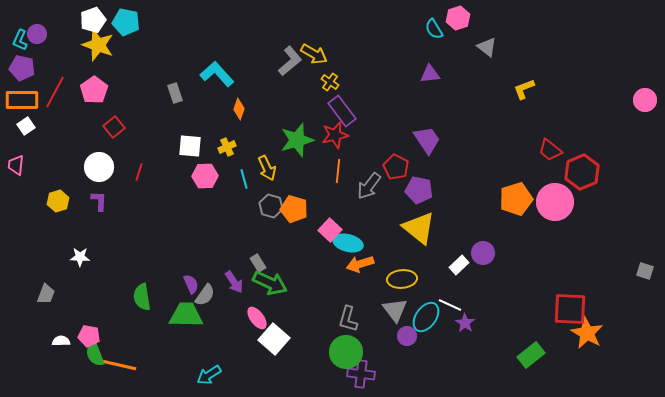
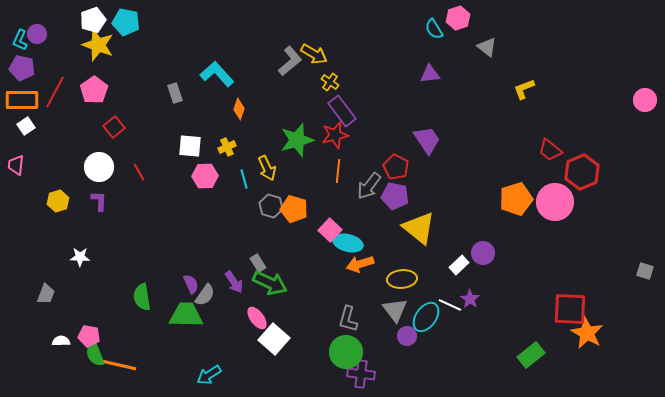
red line at (139, 172): rotated 48 degrees counterclockwise
purple pentagon at (419, 190): moved 24 px left, 6 px down
purple star at (465, 323): moved 5 px right, 24 px up
